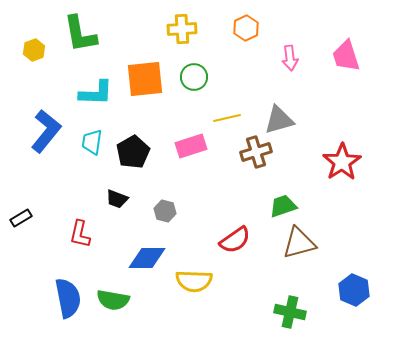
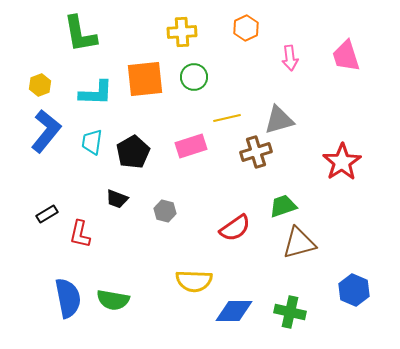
yellow cross: moved 3 px down
yellow hexagon: moved 6 px right, 35 px down
black rectangle: moved 26 px right, 4 px up
red semicircle: moved 12 px up
blue diamond: moved 87 px right, 53 px down
